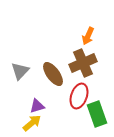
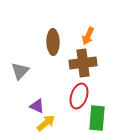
brown cross: rotated 16 degrees clockwise
brown ellipse: moved 32 px up; rotated 35 degrees clockwise
purple triangle: rotated 42 degrees clockwise
green rectangle: moved 4 px down; rotated 25 degrees clockwise
yellow arrow: moved 14 px right
